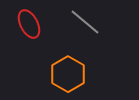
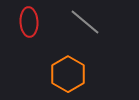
red ellipse: moved 2 px up; rotated 24 degrees clockwise
